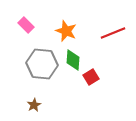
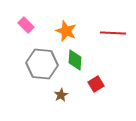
red line: rotated 25 degrees clockwise
green diamond: moved 2 px right
red square: moved 5 px right, 7 px down
brown star: moved 27 px right, 10 px up
